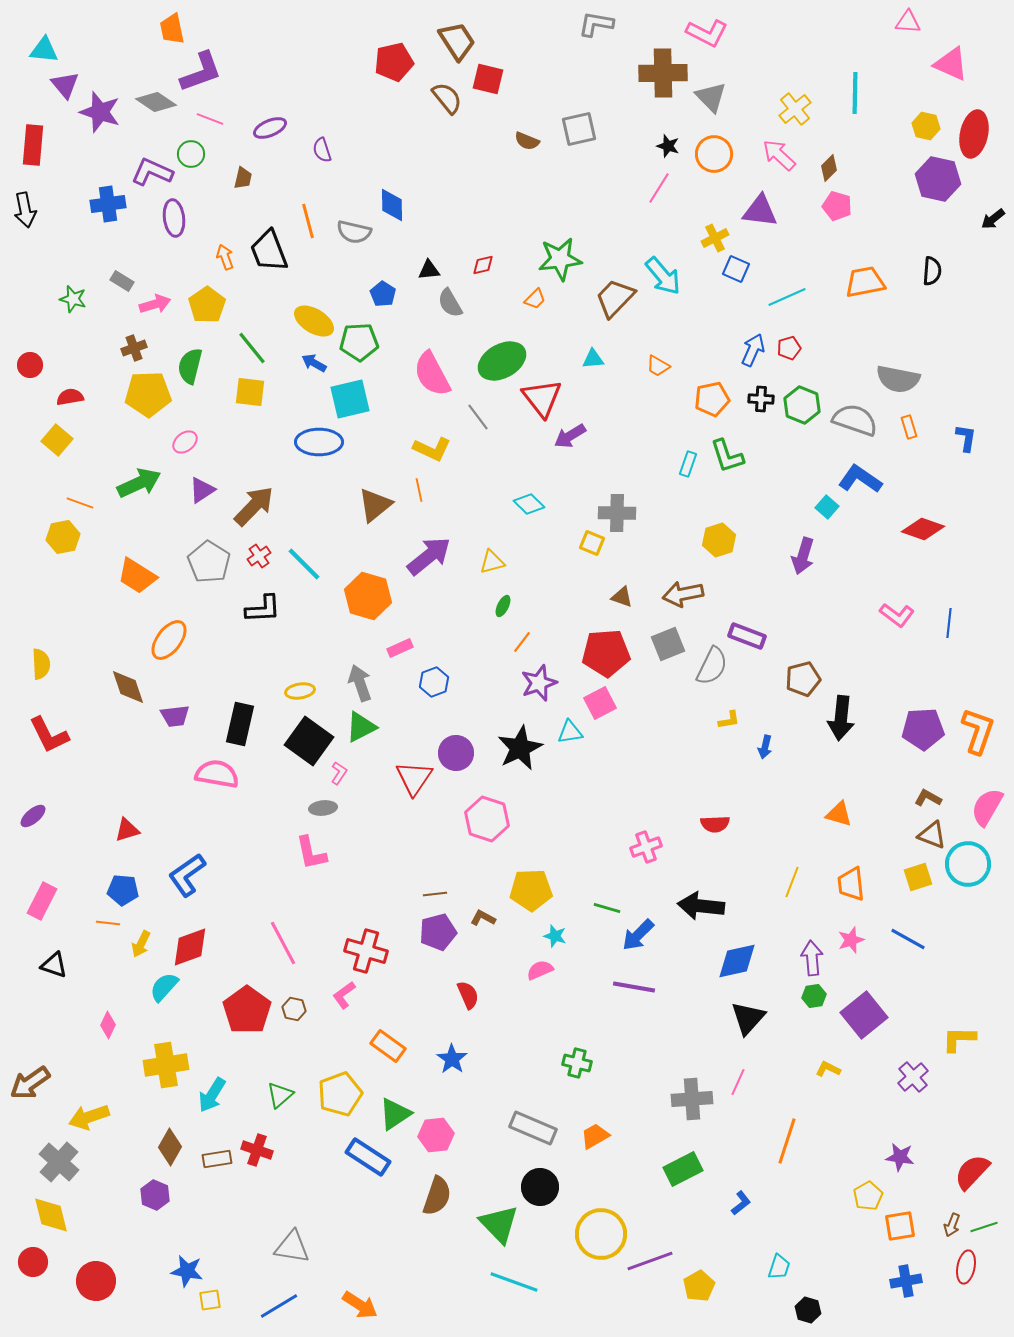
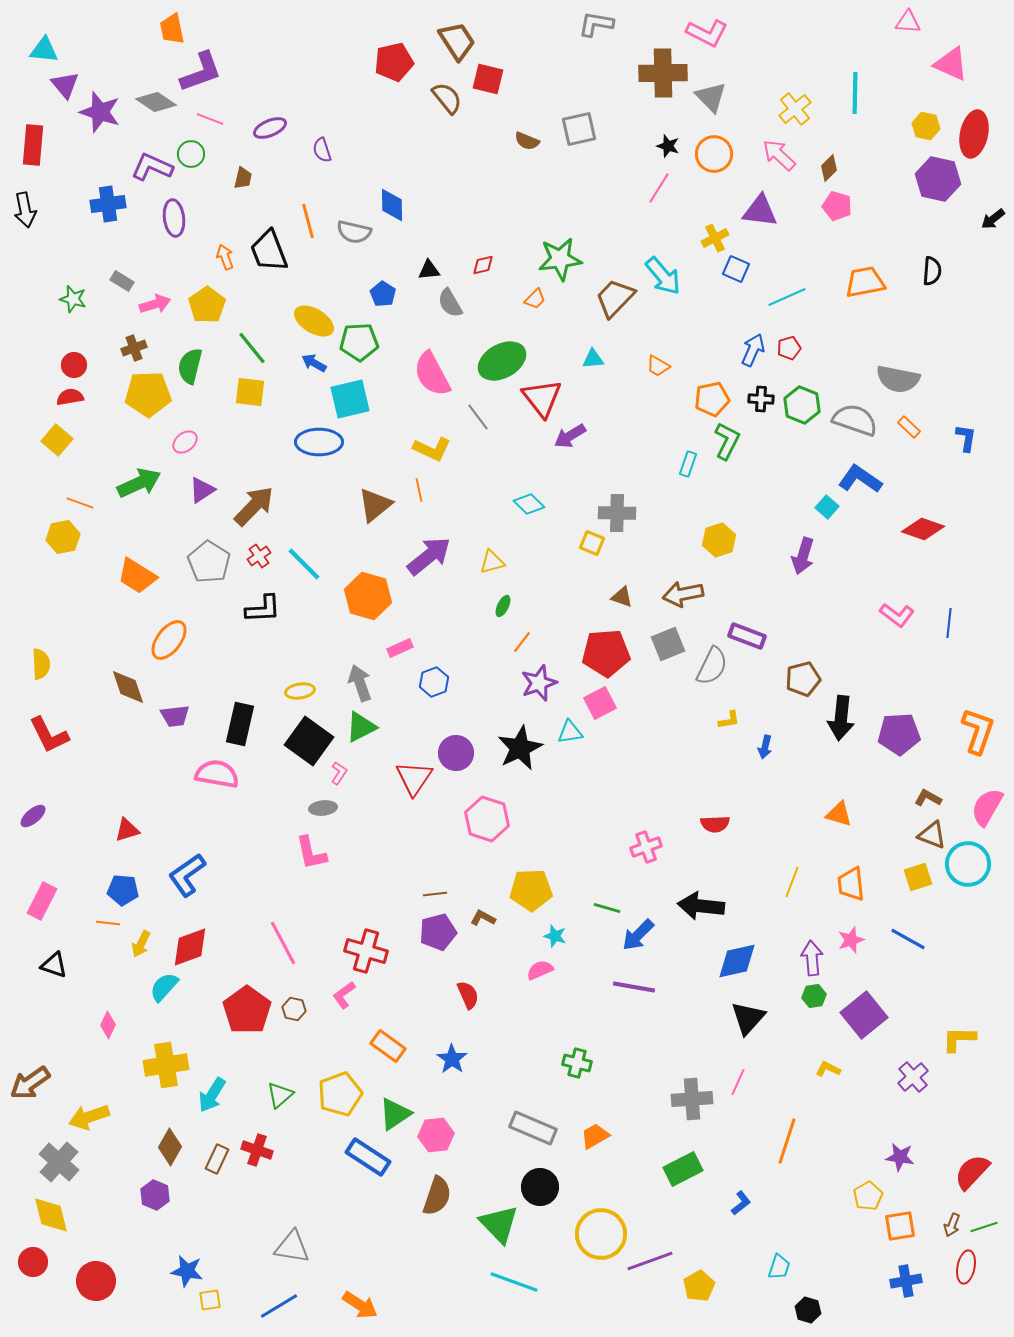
purple L-shape at (152, 172): moved 5 px up
red circle at (30, 365): moved 44 px right
orange rectangle at (909, 427): rotated 30 degrees counterclockwise
green L-shape at (727, 456): moved 15 px up; rotated 135 degrees counterclockwise
purple pentagon at (923, 729): moved 24 px left, 5 px down
brown rectangle at (217, 1159): rotated 56 degrees counterclockwise
